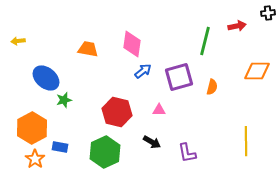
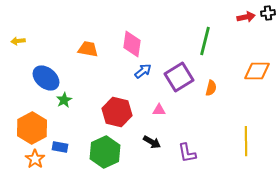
red arrow: moved 9 px right, 9 px up
purple square: rotated 16 degrees counterclockwise
orange semicircle: moved 1 px left, 1 px down
green star: rotated 14 degrees counterclockwise
